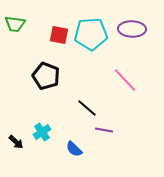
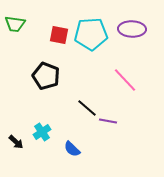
purple line: moved 4 px right, 9 px up
blue semicircle: moved 2 px left
